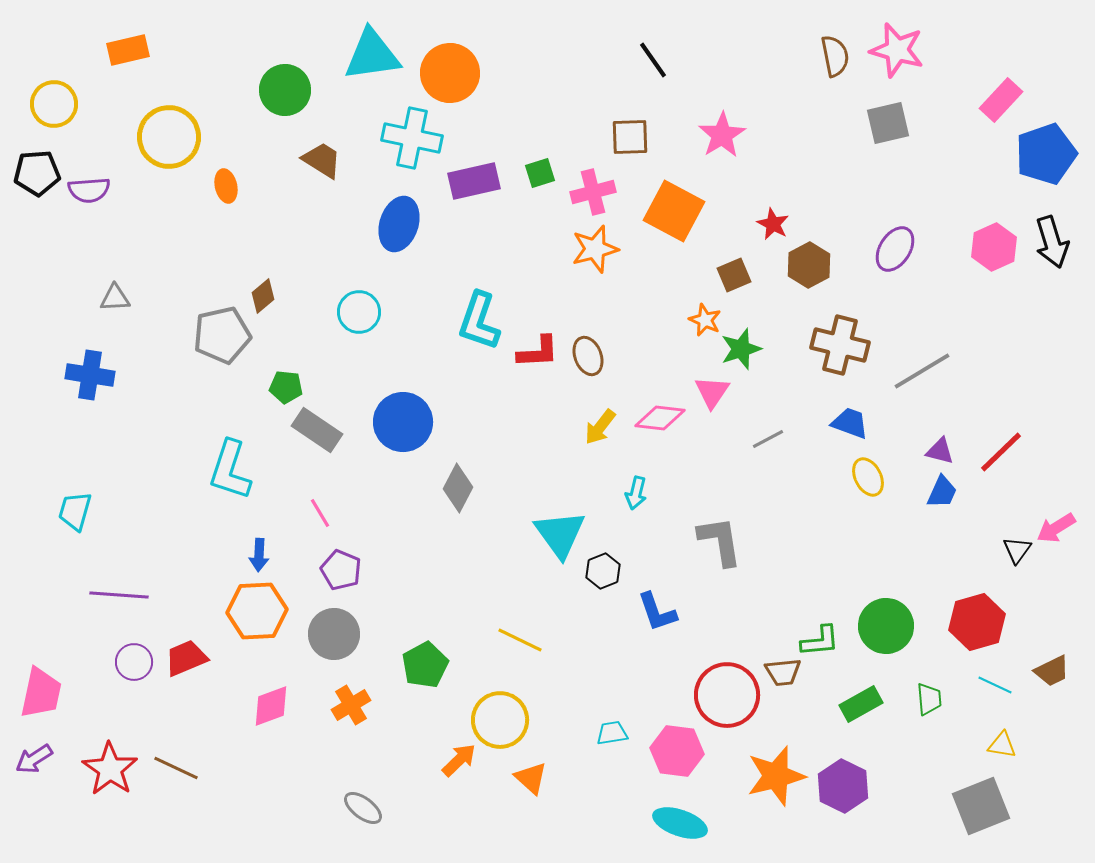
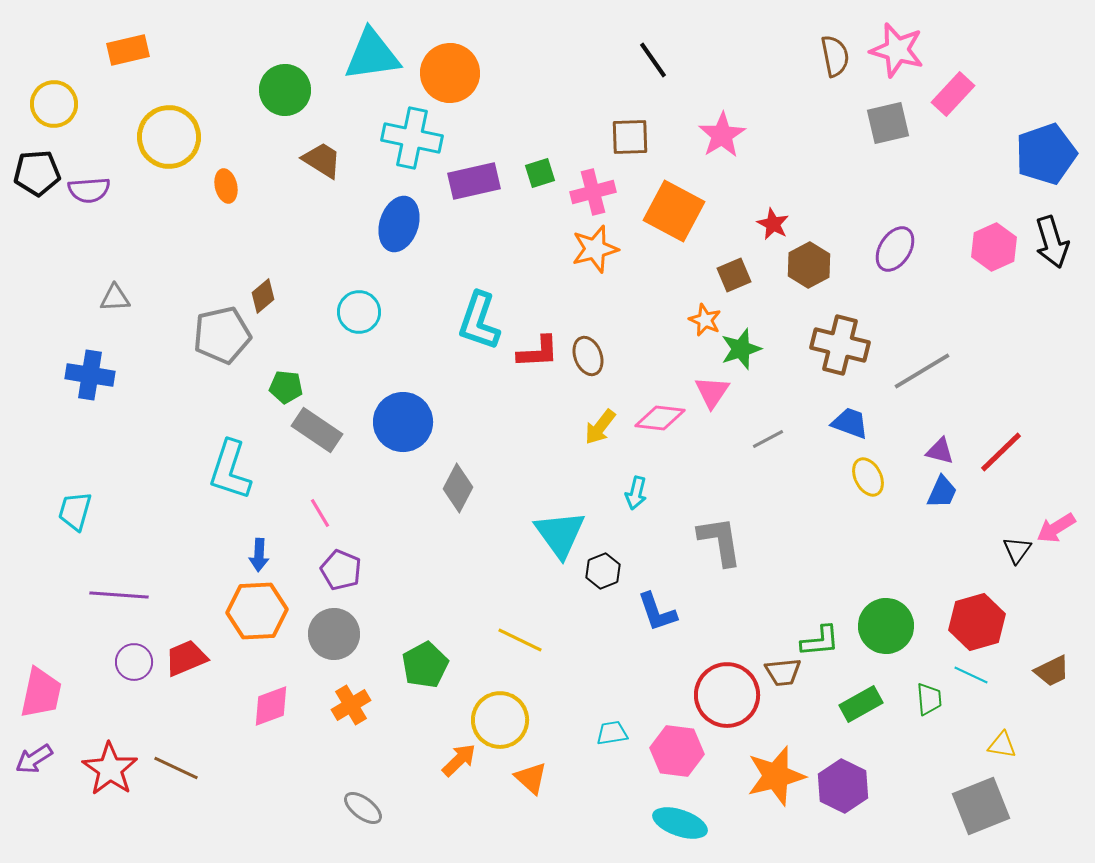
pink rectangle at (1001, 100): moved 48 px left, 6 px up
cyan line at (995, 685): moved 24 px left, 10 px up
